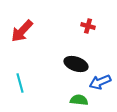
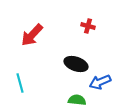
red arrow: moved 10 px right, 4 px down
green semicircle: moved 2 px left
